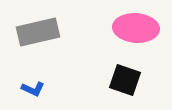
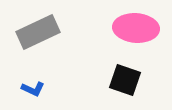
gray rectangle: rotated 12 degrees counterclockwise
